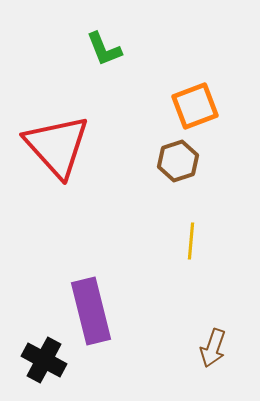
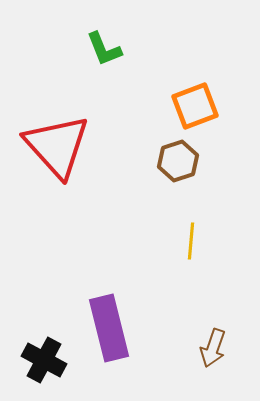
purple rectangle: moved 18 px right, 17 px down
